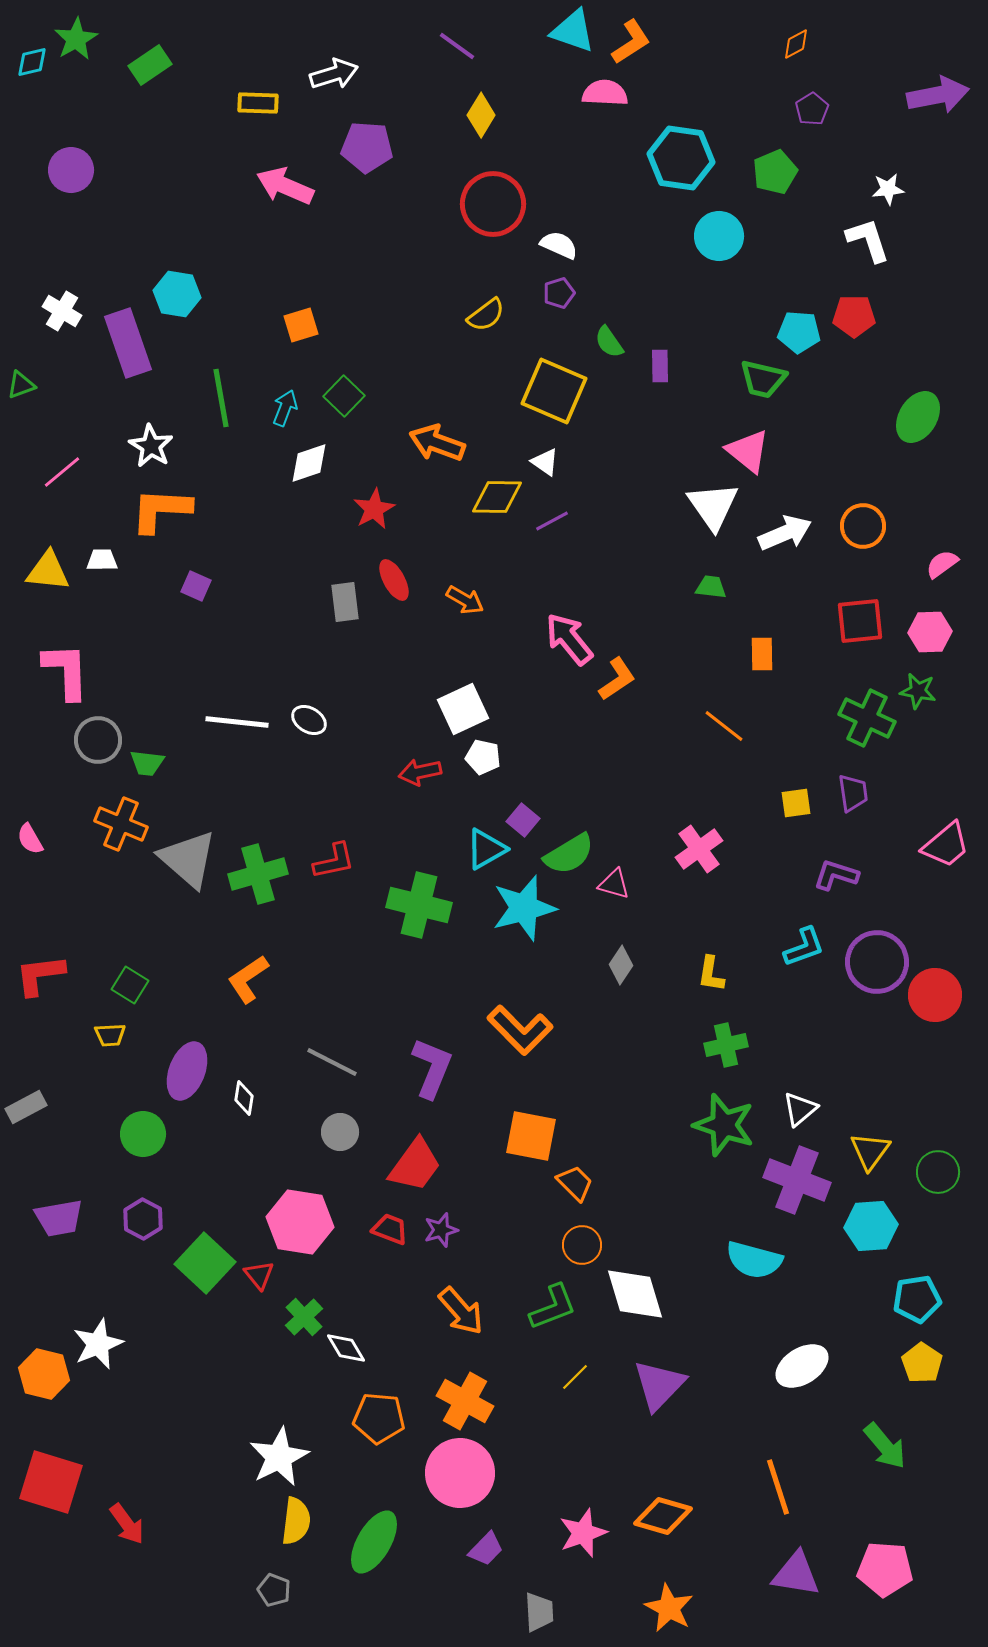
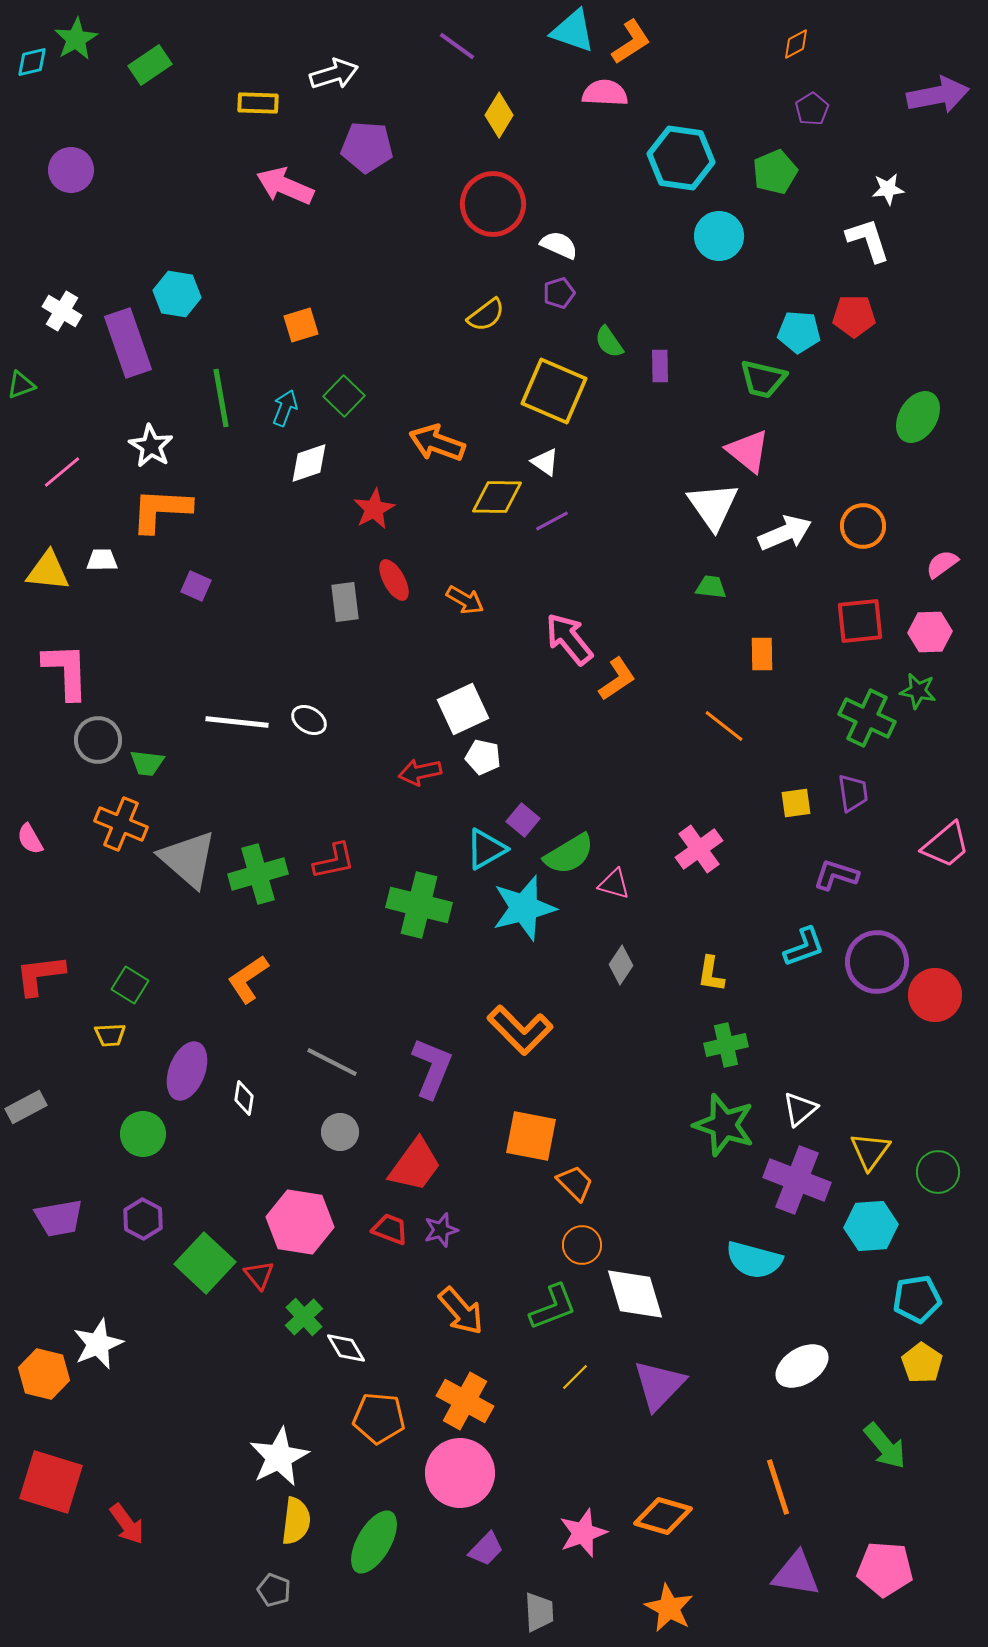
yellow diamond at (481, 115): moved 18 px right
